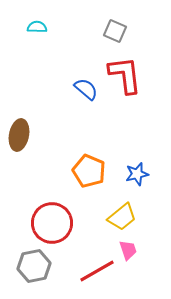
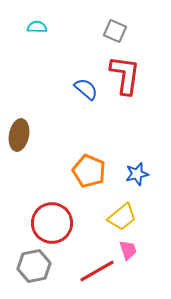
red L-shape: rotated 15 degrees clockwise
